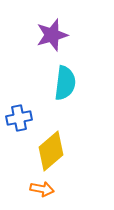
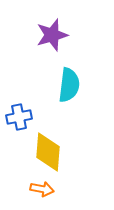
cyan semicircle: moved 4 px right, 2 px down
blue cross: moved 1 px up
yellow diamond: moved 3 px left, 1 px down; rotated 45 degrees counterclockwise
